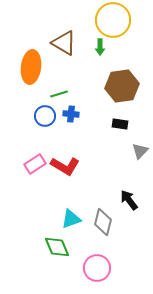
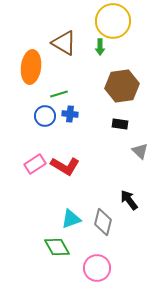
yellow circle: moved 1 px down
blue cross: moved 1 px left
gray triangle: rotated 30 degrees counterclockwise
green diamond: rotated 8 degrees counterclockwise
